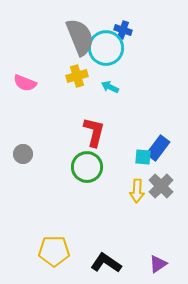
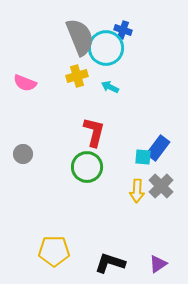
black L-shape: moved 4 px right; rotated 16 degrees counterclockwise
